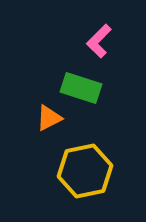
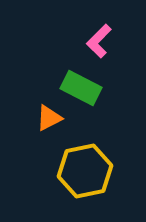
green rectangle: rotated 9 degrees clockwise
